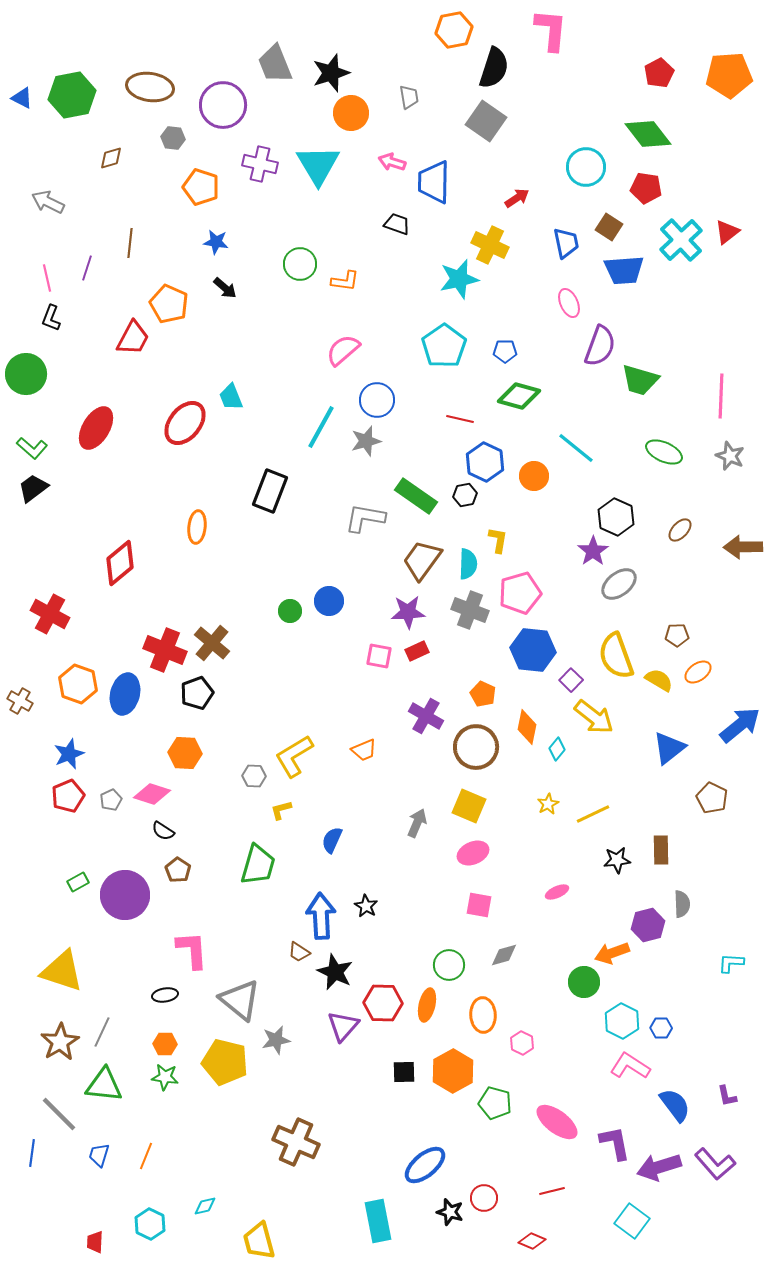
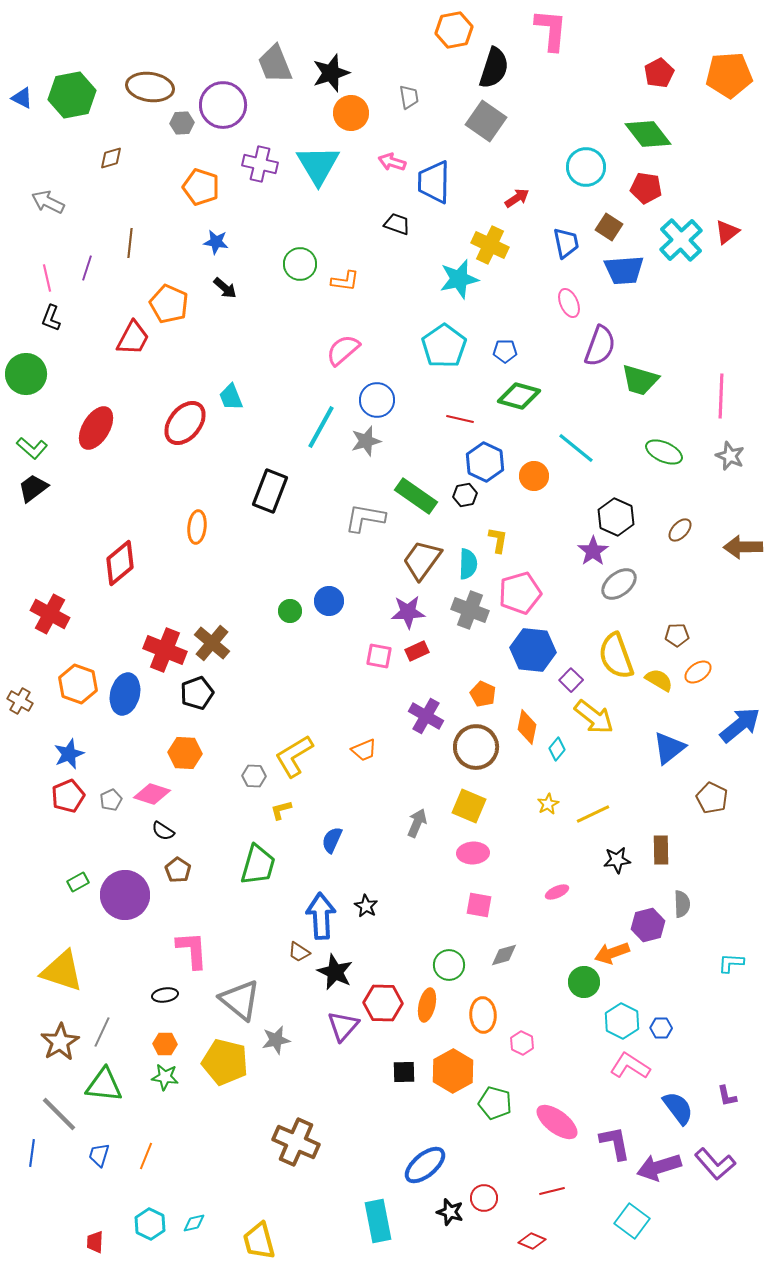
gray hexagon at (173, 138): moved 9 px right, 15 px up; rotated 10 degrees counterclockwise
pink ellipse at (473, 853): rotated 20 degrees clockwise
blue semicircle at (675, 1105): moved 3 px right, 3 px down
cyan diamond at (205, 1206): moved 11 px left, 17 px down
